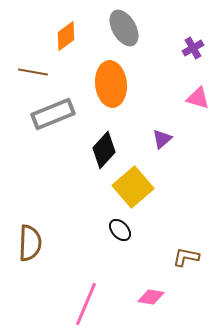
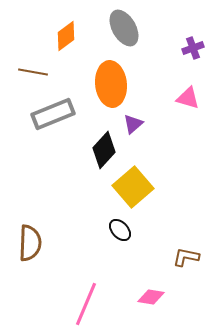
purple cross: rotated 10 degrees clockwise
pink triangle: moved 10 px left
purple triangle: moved 29 px left, 15 px up
